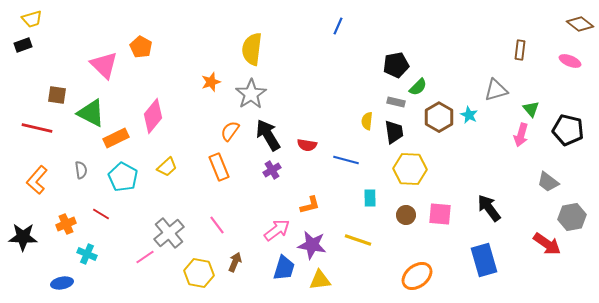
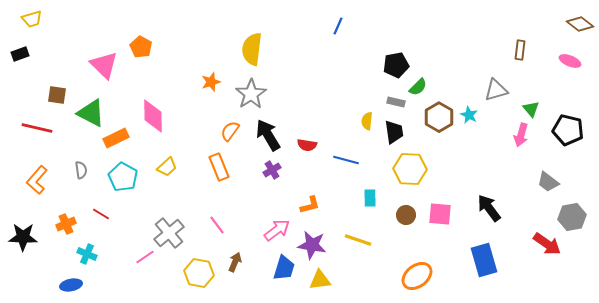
black rectangle at (23, 45): moved 3 px left, 9 px down
pink diamond at (153, 116): rotated 40 degrees counterclockwise
blue ellipse at (62, 283): moved 9 px right, 2 px down
